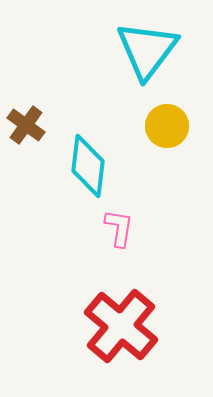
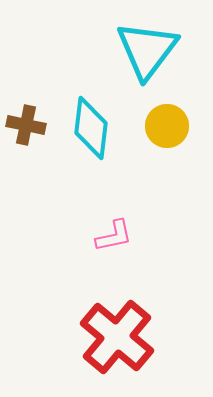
brown cross: rotated 24 degrees counterclockwise
cyan diamond: moved 3 px right, 38 px up
pink L-shape: moved 5 px left, 8 px down; rotated 69 degrees clockwise
red cross: moved 4 px left, 11 px down
